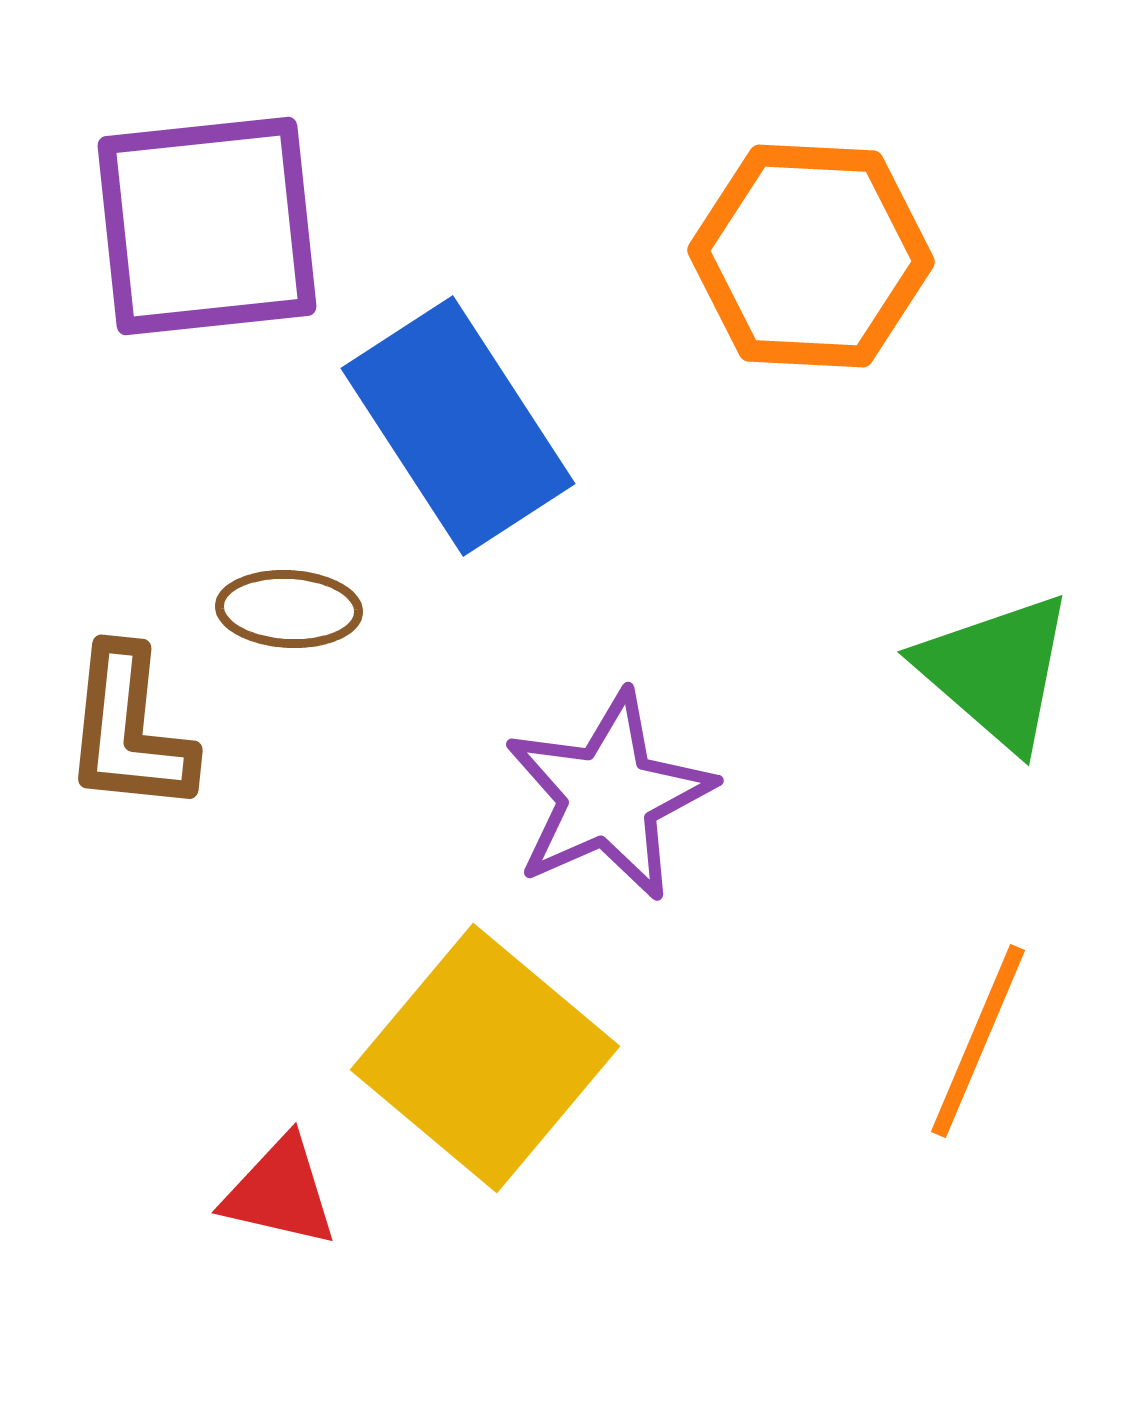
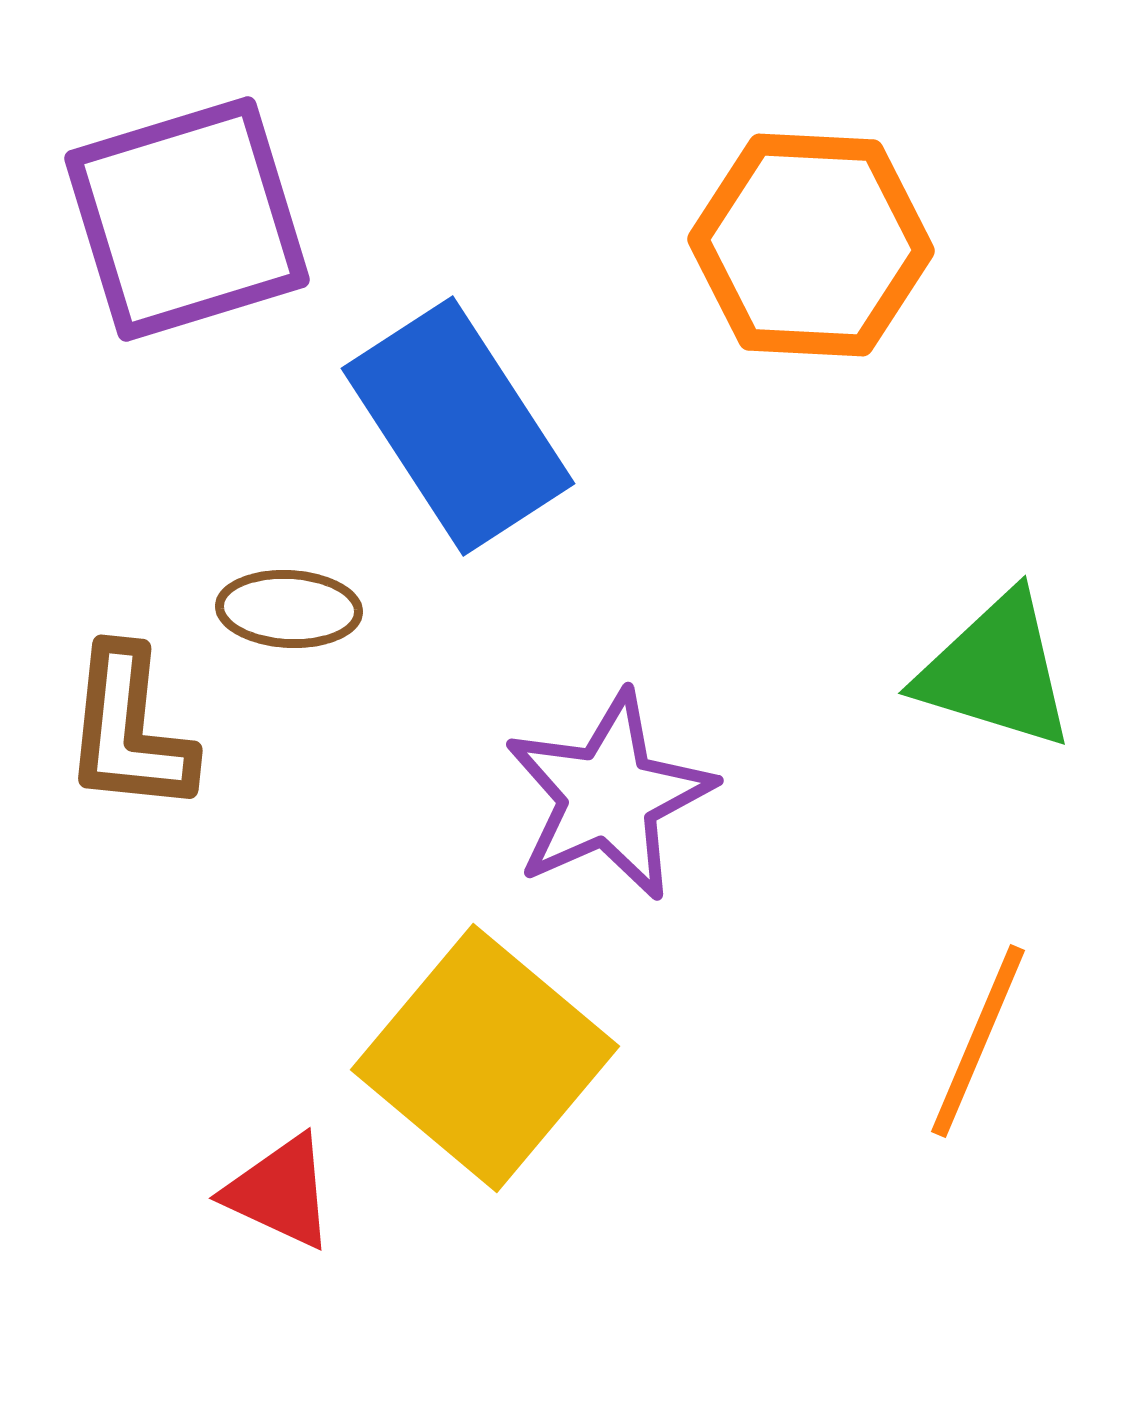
purple square: moved 20 px left, 7 px up; rotated 11 degrees counterclockwise
orange hexagon: moved 11 px up
green triangle: rotated 24 degrees counterclockwise
red triangle: rotated 12 degrees clockwise
